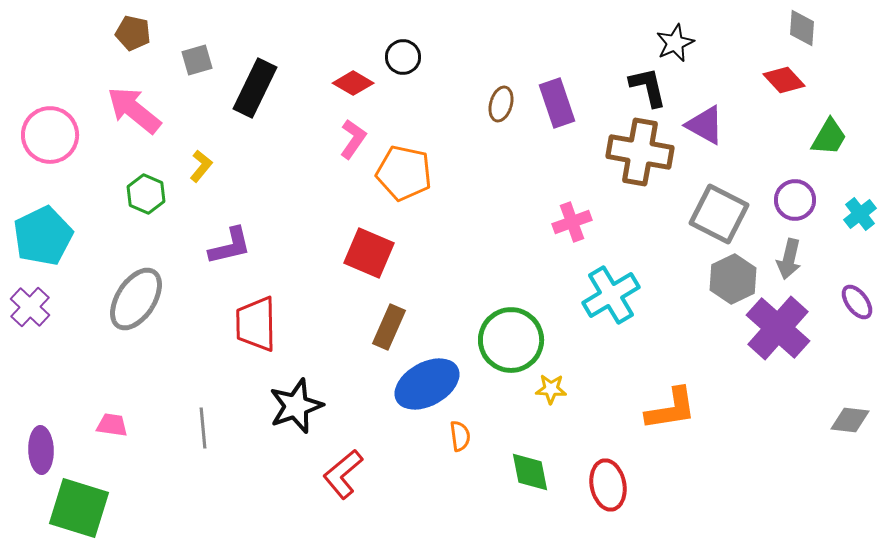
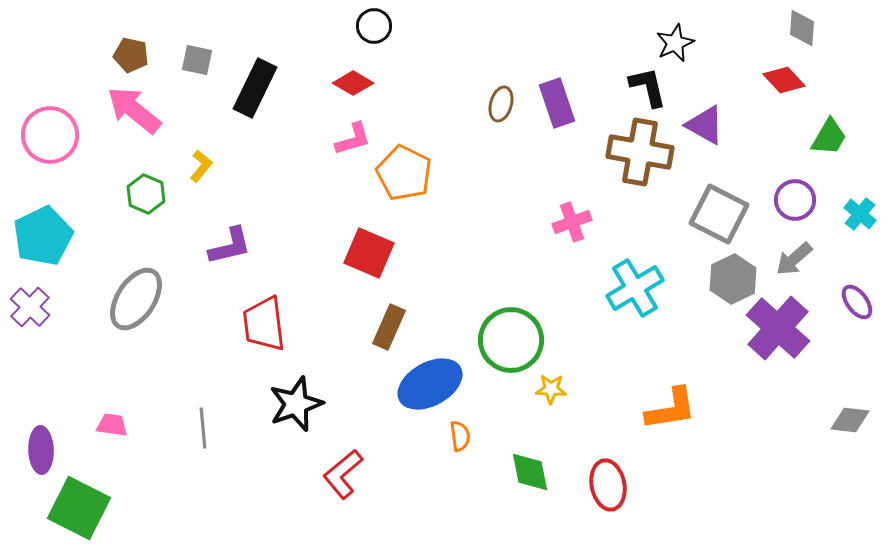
brown pentagon at (133, 33): moved 2 px left, 22 px down
black circle at (403, 57): moved 29 px left, 31 px up
gray square at (197, 60): rotated 28 degrees clockwise
pink L-shape at (353, 139): rotated 39 degrees clockwise
orange pentagon at (404, 173): rotated 14 degrees clockwise
cyan cross at (860, 214): rotated 12 degrees counterclockwise
gray arrow at (789, 259): moved 5 px right; rotated 36 degrees clockwise
cyan cross at (611, 295): moved 24 px right, 7 px up
red trapezoid at (256, 324): moved 8 px right; rotated 6 degrees counterclockwise
blue ellipse at (427, 384): moved 3 px right
black star at (296, 406): moved 2 px up
green square at (79, 508): rotated 10 degrees clockwise
